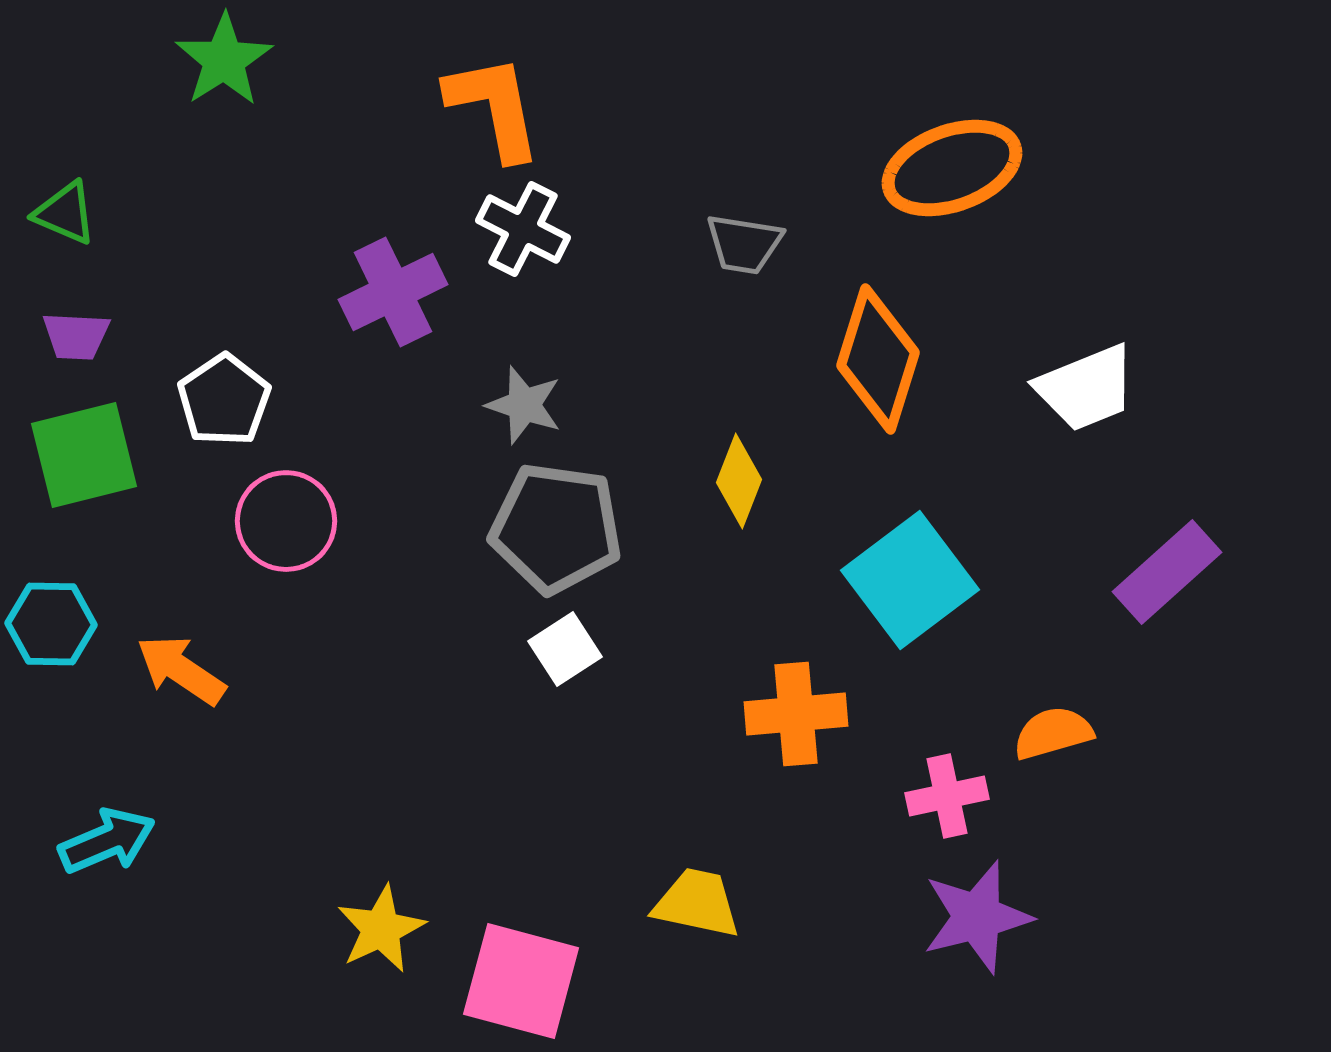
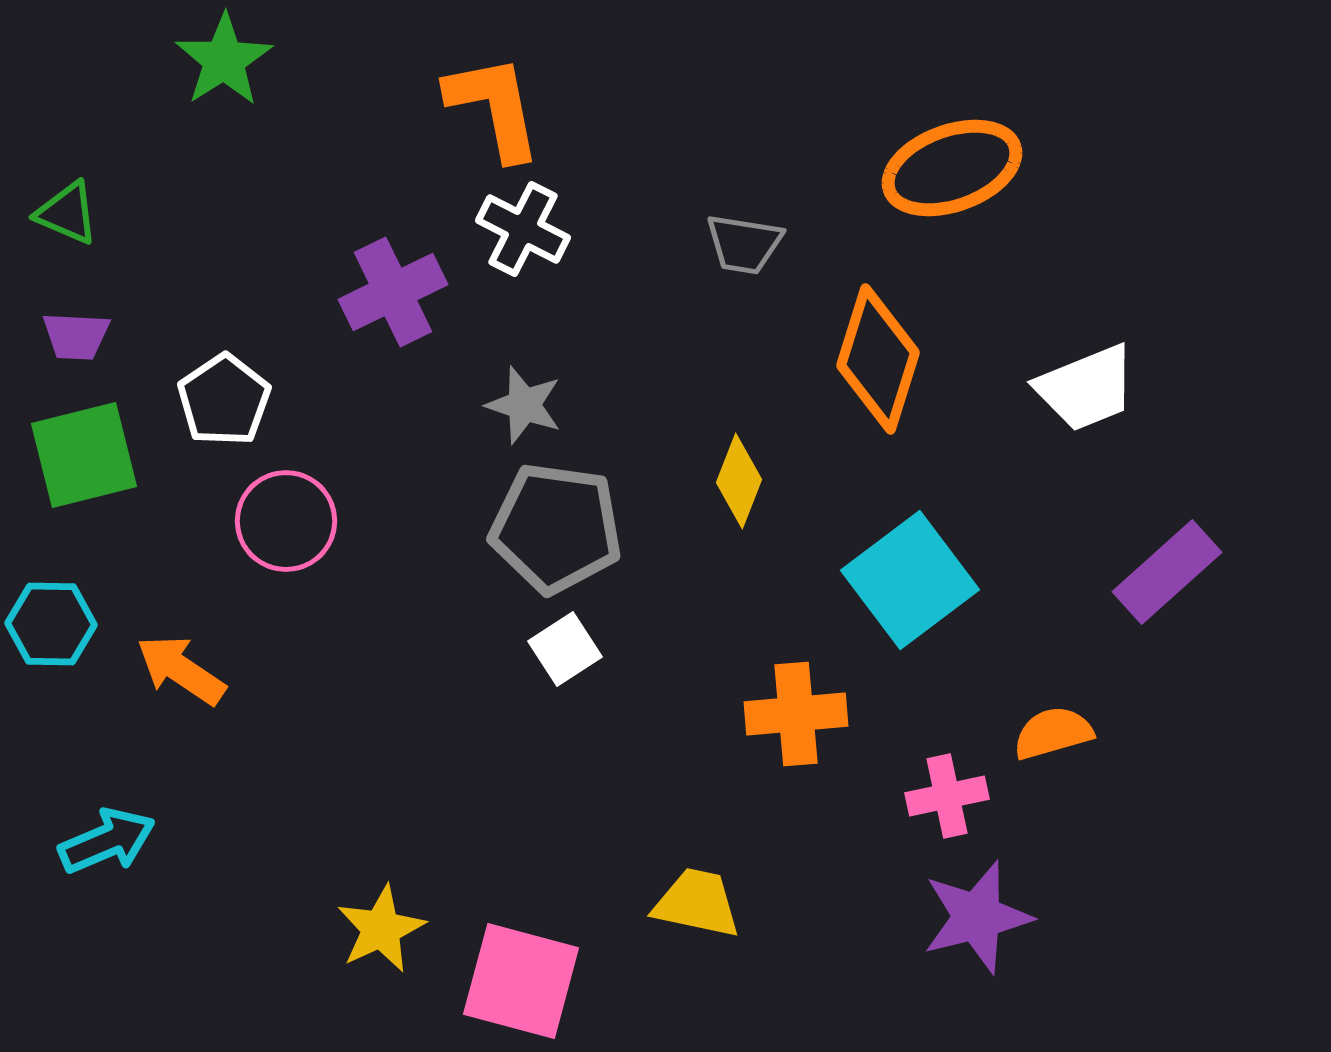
green triangle: moved 2 px right
